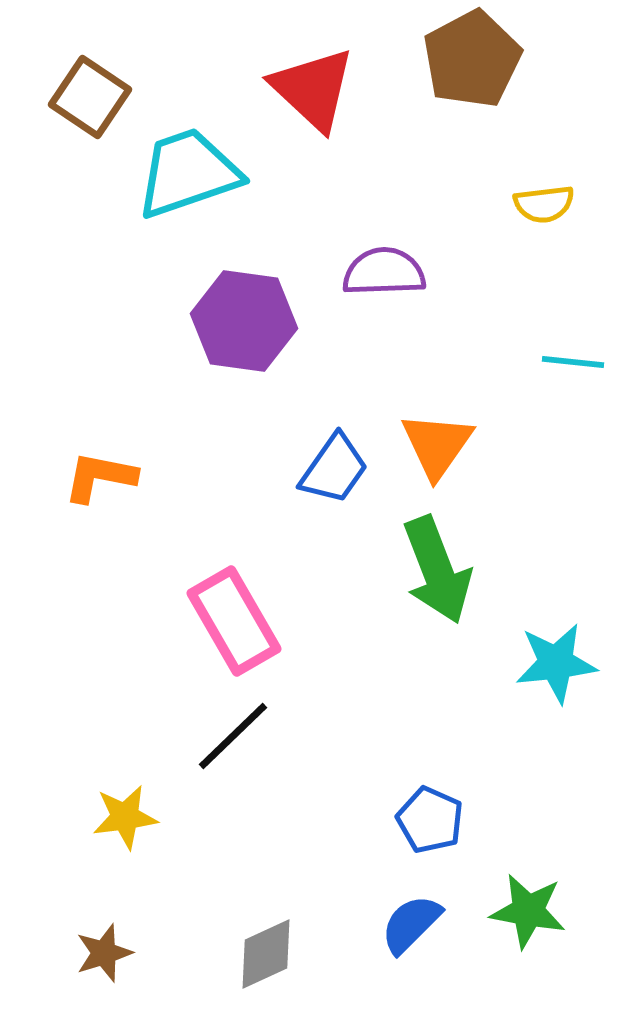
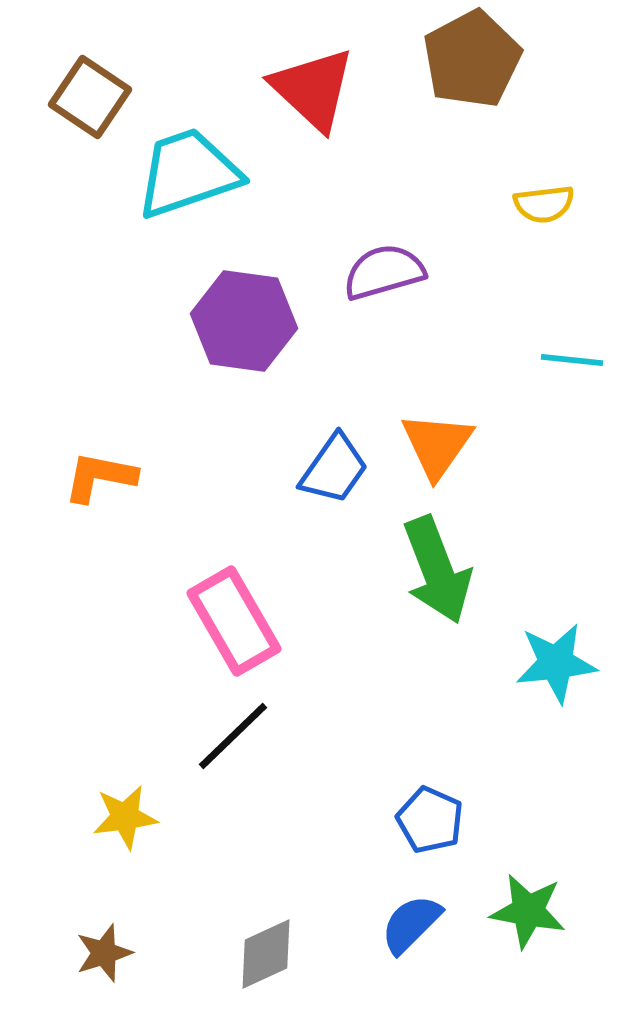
purple semicircle: rotated 14 degrees counterclockwise
cyan line: moved 1 px left, 2 px up
